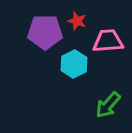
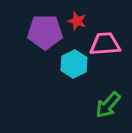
pink trapezoid: moved 3 px left, 3 px down
